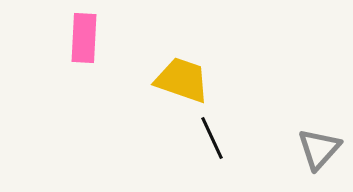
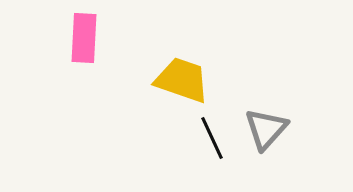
gray triangle: moved 53 px left, 20 px up
